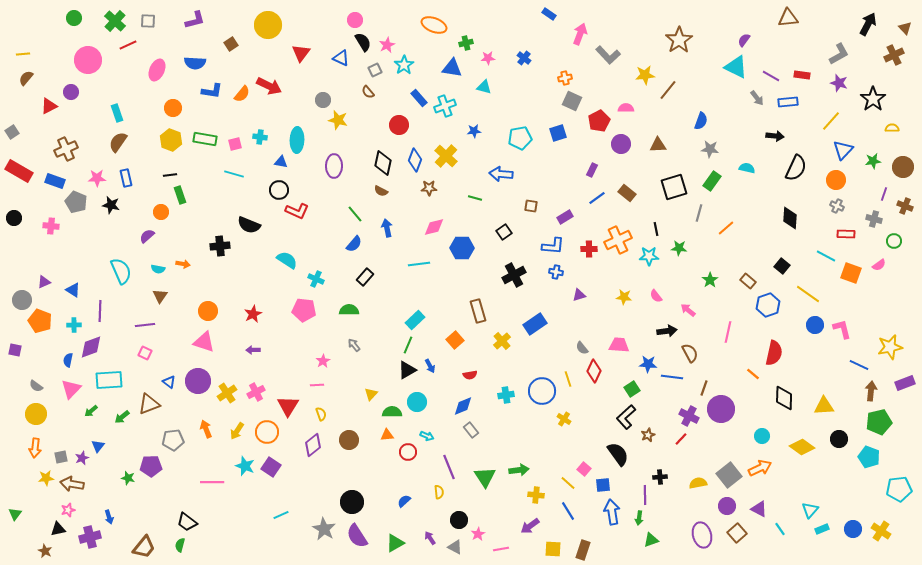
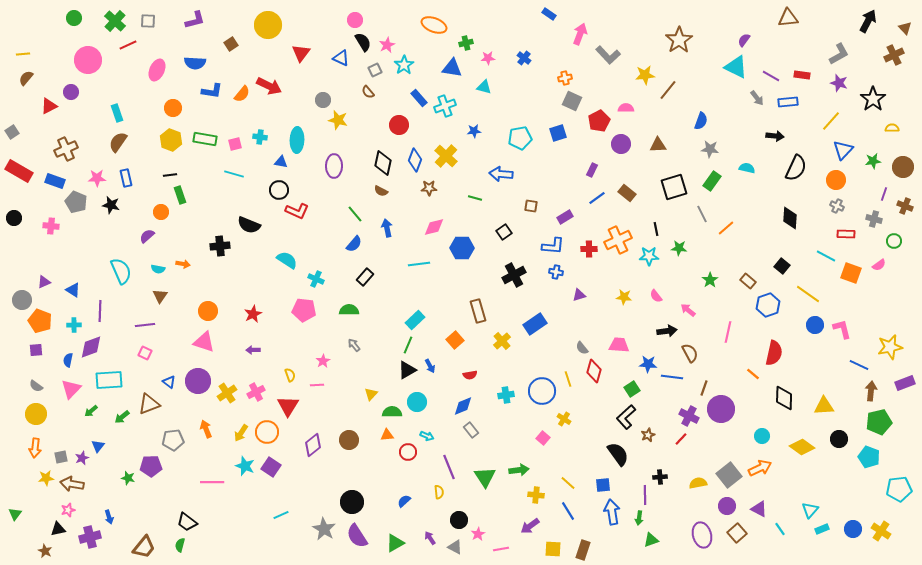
black arrow at (868, 24): moved 3 px up
gray line at (699, 213): moved 3 px right, 1 px down; rotated 42 degrees counterclockwise
purple square at (15, 350): moved 21 px right; rotated 16 degrees counterclockwise
red diamond at (594, 371): rotated 10 degrees counterclockwise
yellow semicircle at (321, 414): moved 31 px left, 39 px up
yellow arrow at (237, 431): moved 4 px right, 2 px down
pink square at (584, 469): moved 41 px left, 31 px up
